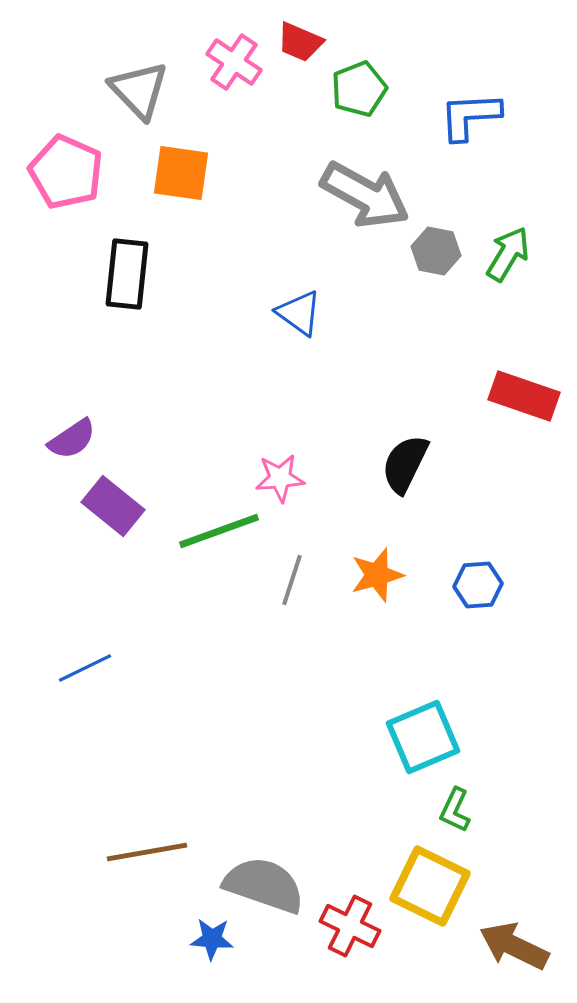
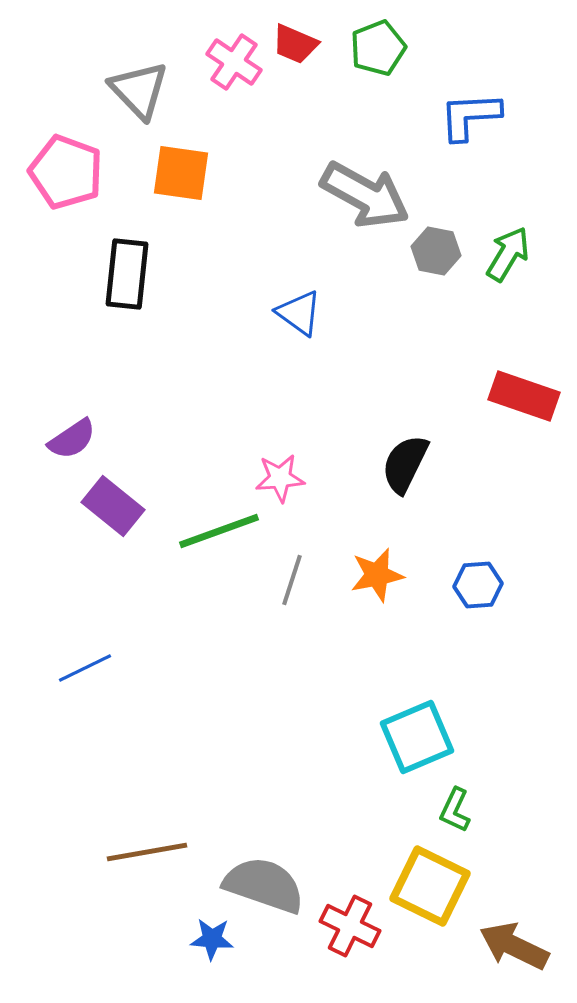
red trapezoid: moved 5 px left, 2 px down
green pentagon: moved 19 px right, 41 px up
pink pentagon: rotated 4 degrees counterclockwise
orange star: rotated 4 degrees clockwise
cyan square: moved 6 px left
